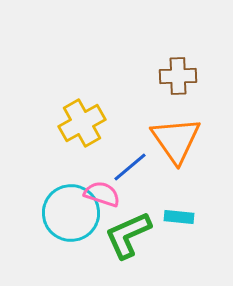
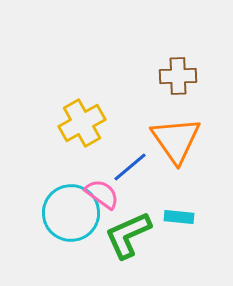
pink semicircle: rotated 18 degrees clockwise
